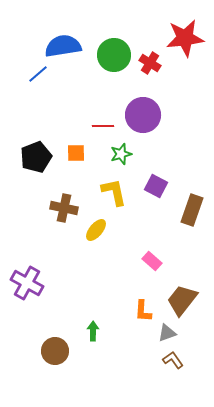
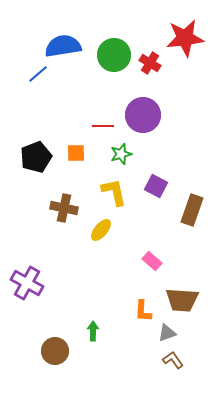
yellow ellipse: moved 5 px right
brown trapezoid: rotated 124 degrees counterclockwise
